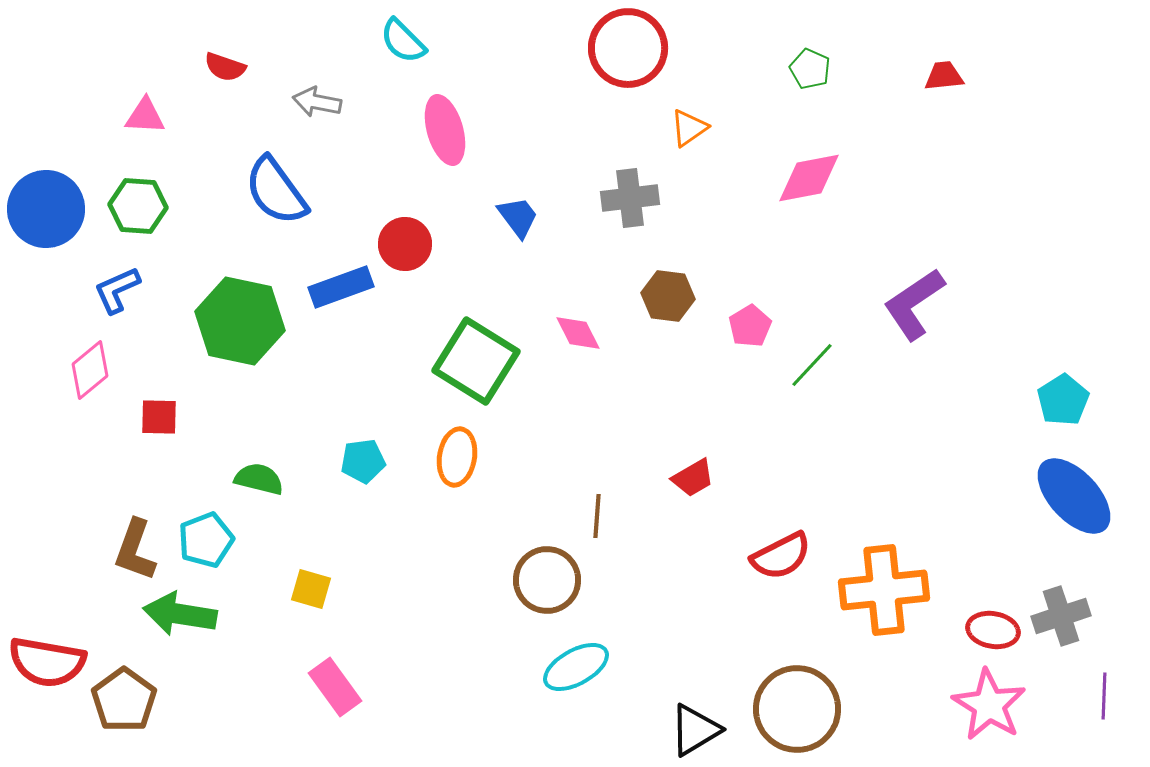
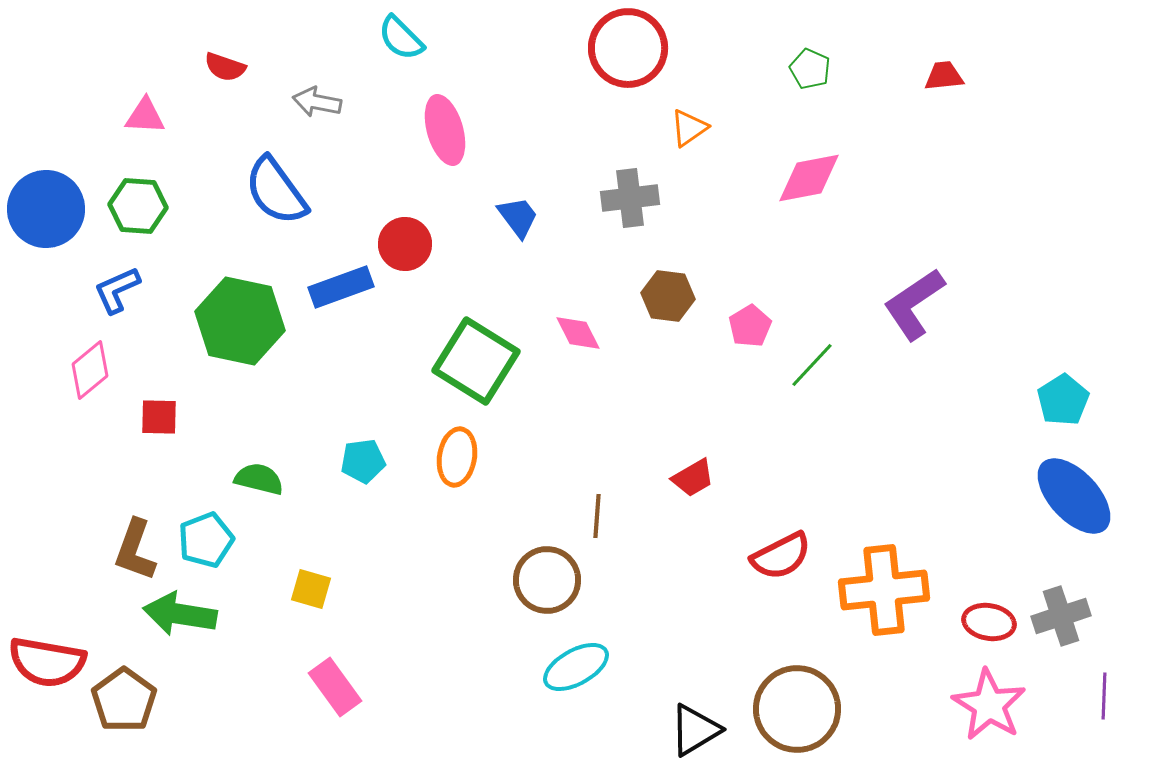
cyan semicircle at (403, 41): moved 2 px left, 3 px up
red ellipse at (993, 630): moved 4 px left, 8 px up
